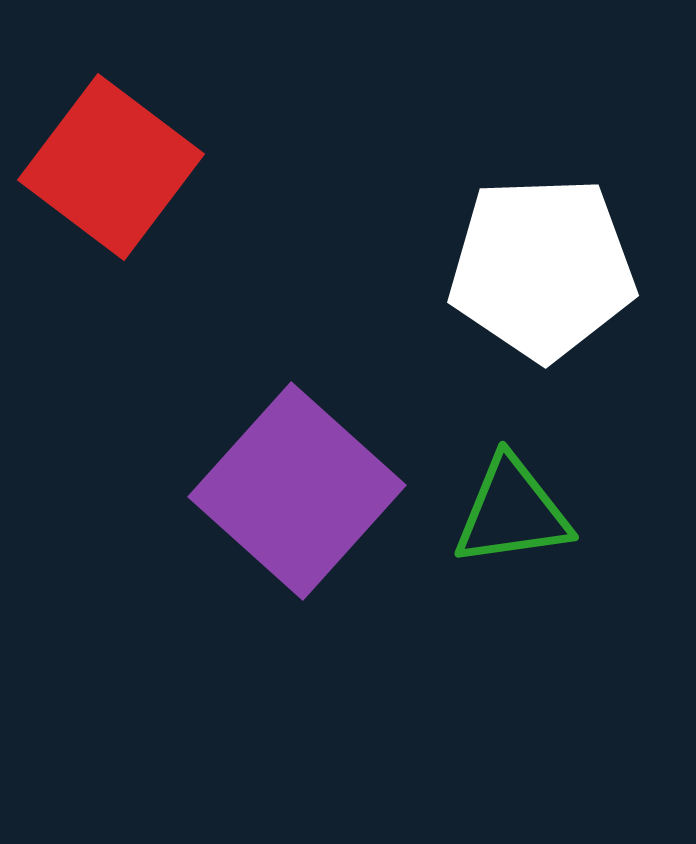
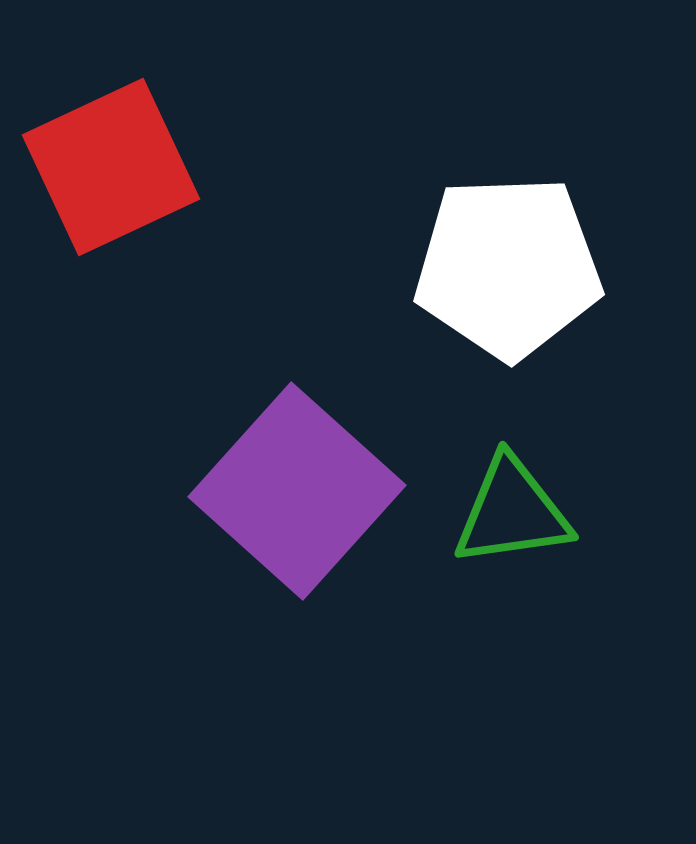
red square: rotated 28 degrees clockwise
white pentagon: moved 34 px left, 1 px up
